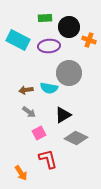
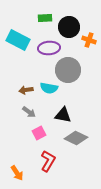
purple ellipse: moved 2 px down
gray circle: moved 1 px left, 3 px up
black triangle: rotated 42 degrees clockwise
red L-shape: moved 2 px down; rotated 45 degrees clockwise
orange arrow: moved 4 px left
